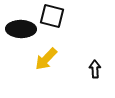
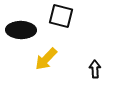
black square: moved 9 px right
black ellipse: moved 1 px down
